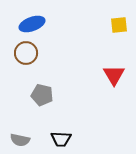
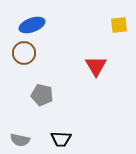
blue ellipse: moved 1 px down
brown circle: moved 2 px left
red triangle: moved 18 px left, 9 px up
